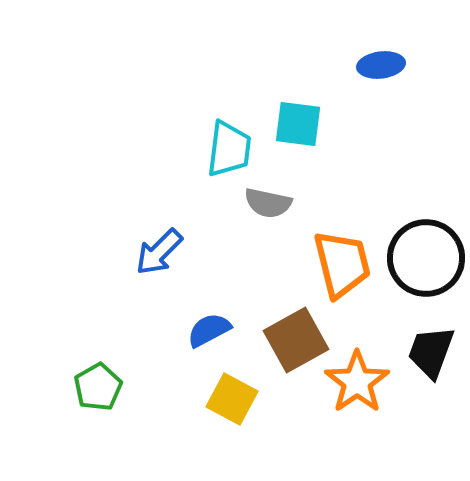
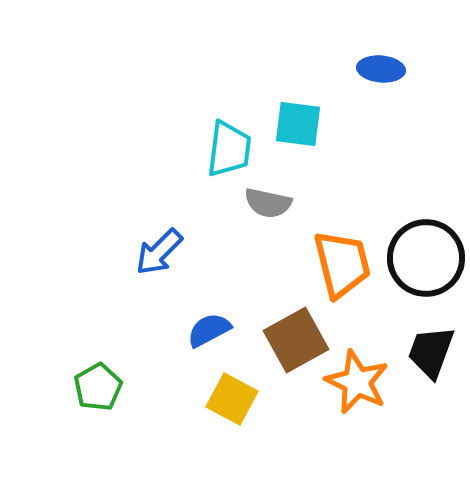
blue ellipse: moved 4 px down; rotated 12 degrees clockwise
orange star: rotated 12 degrees counterclockwise
